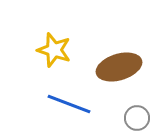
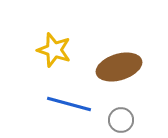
blue line: rotated 6 degrees counterclockwise
gray circle: moved 16 px left, 2 px down
